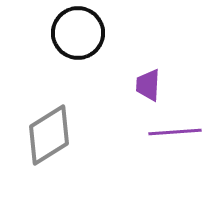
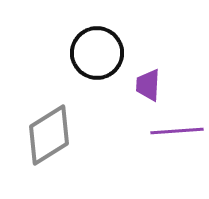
black circle: moved 19 px right, 20 px down
purple line: moved 2 px right, 1 px up
